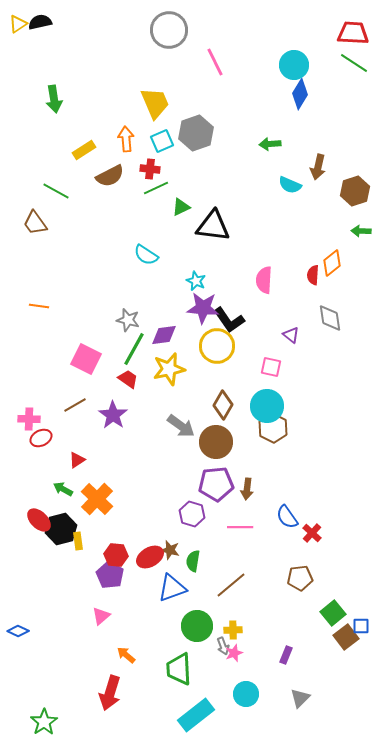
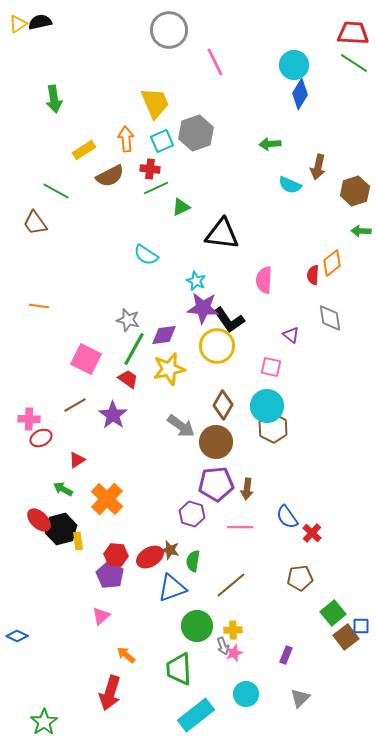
black triangle at (213, 226): moved 9 px right, 8 px down
orange cross at (97, 499): moved 10 px right
blue diamond at (18, 631): moved 1 px left, 5 px down
